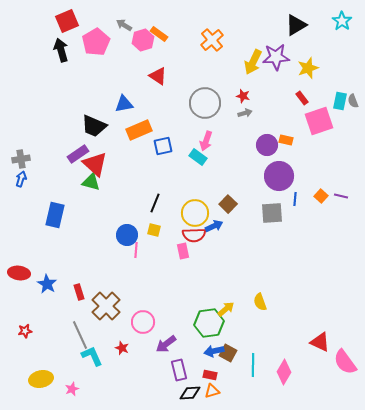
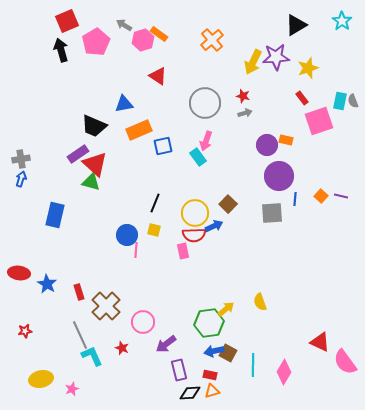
cyan rectangle at (198, 157): rotated 18 degrees clockwise
